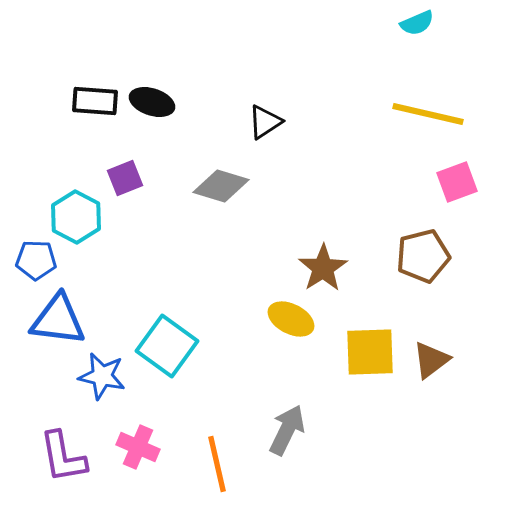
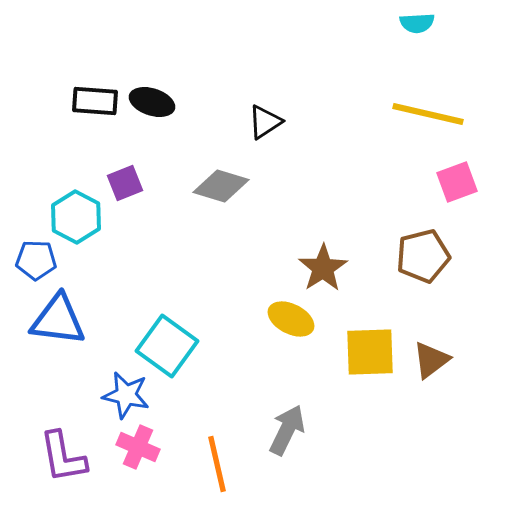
cyan semicircle: rotated 20 degrees clockwise
purple square: moved 5 px down
blue star: moved 24 px right, 19 px down
